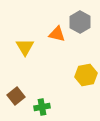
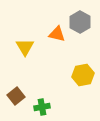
yellow hexagon: moved 3 px left
